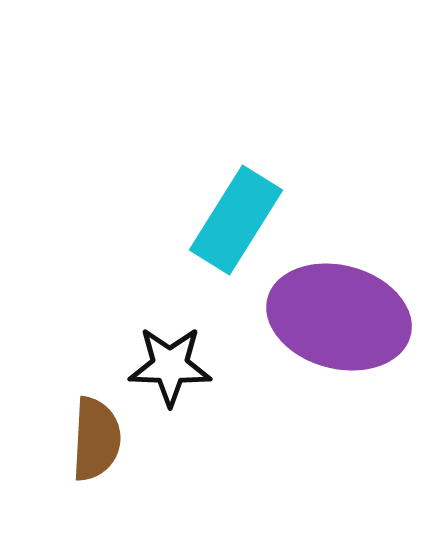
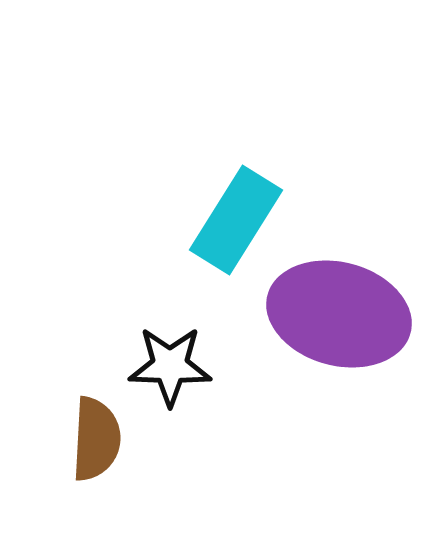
purple ellipse: moved 3 px up
